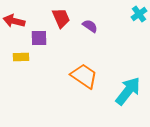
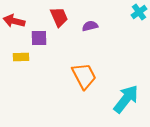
cyan cross: moved 2 px up
red trapezoid: moved 2 px left, 1 px up
purple semicircle: rotated 49 degrees counterclockwise
orange trapezoid: rotated 28 degrees clockwise
cyan arrow: moved 2 px left, 8 px down
